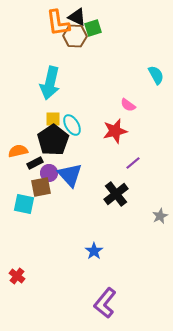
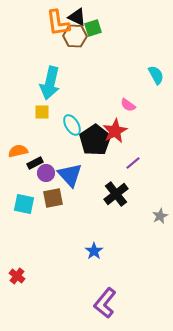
yellow square: moved 11 px left, 7 px up
red star: rotated 15 degrees counterclockwise
black pentagon: moved 42 px right
purple circle: moved 3 px left
brown square: moved 12 px right, 11 px down
